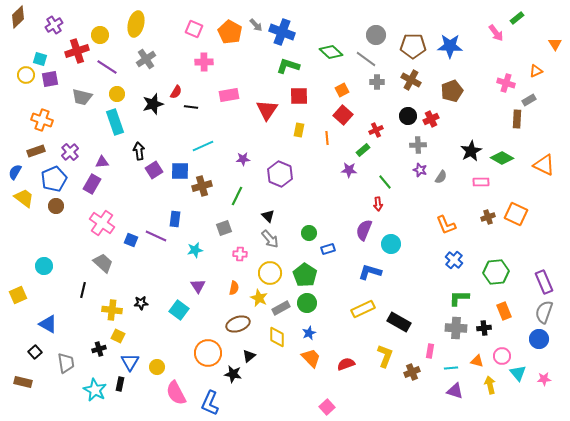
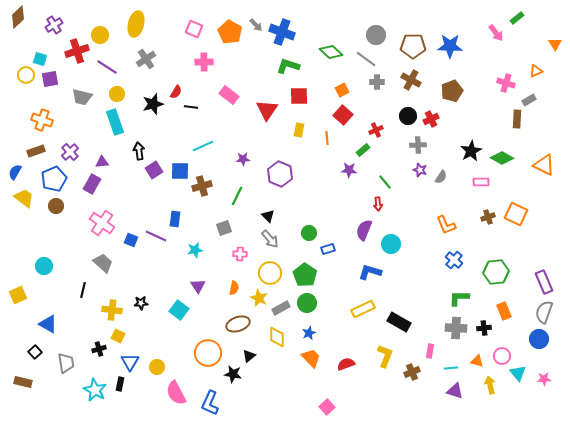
pink rectangle at (229, 95): rotated 48 degrees clockwise
